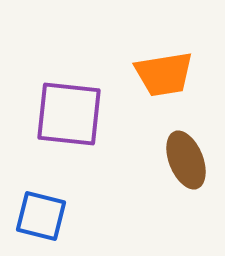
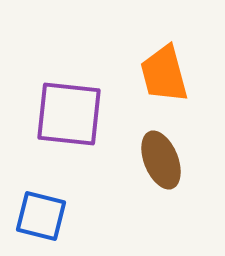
orange trapezoid: rotated 84 degrees clockwise
brown ellipse: moved 25 px left
